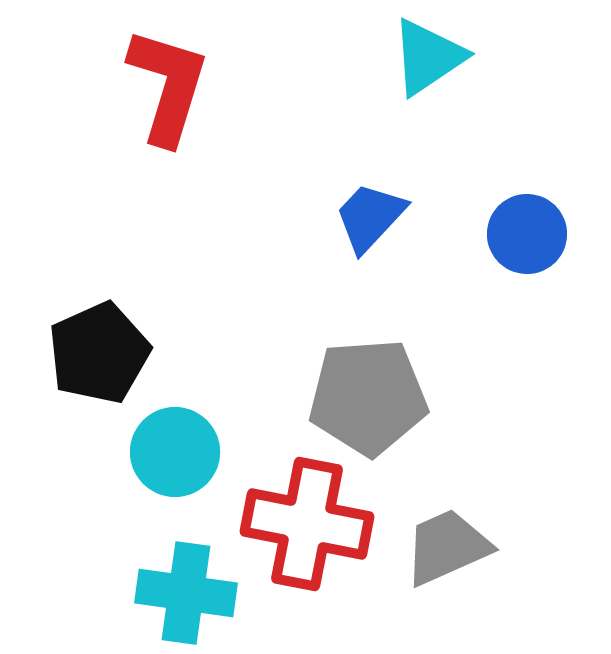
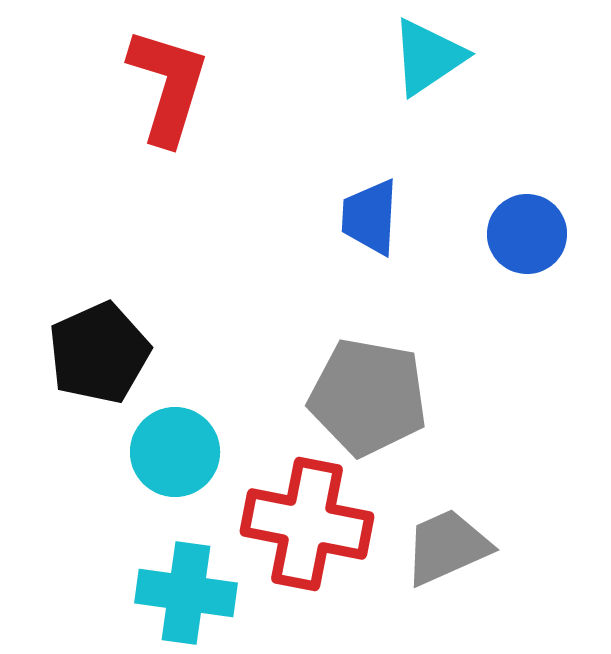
blue trapezoid: rotated 40 degrees counterclockwise
gray pentagon: rotated 14 degrees clockwise
